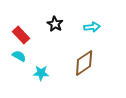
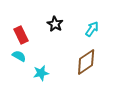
cyan arrow: moved 2 px down; rotated 49 degrees counterclockwise
red rectangle: rotated 18 degrees clockwise
brown diamond: moved 2 px right, 1 px up
cyan star: rotated 14 degrees counterclockwise
